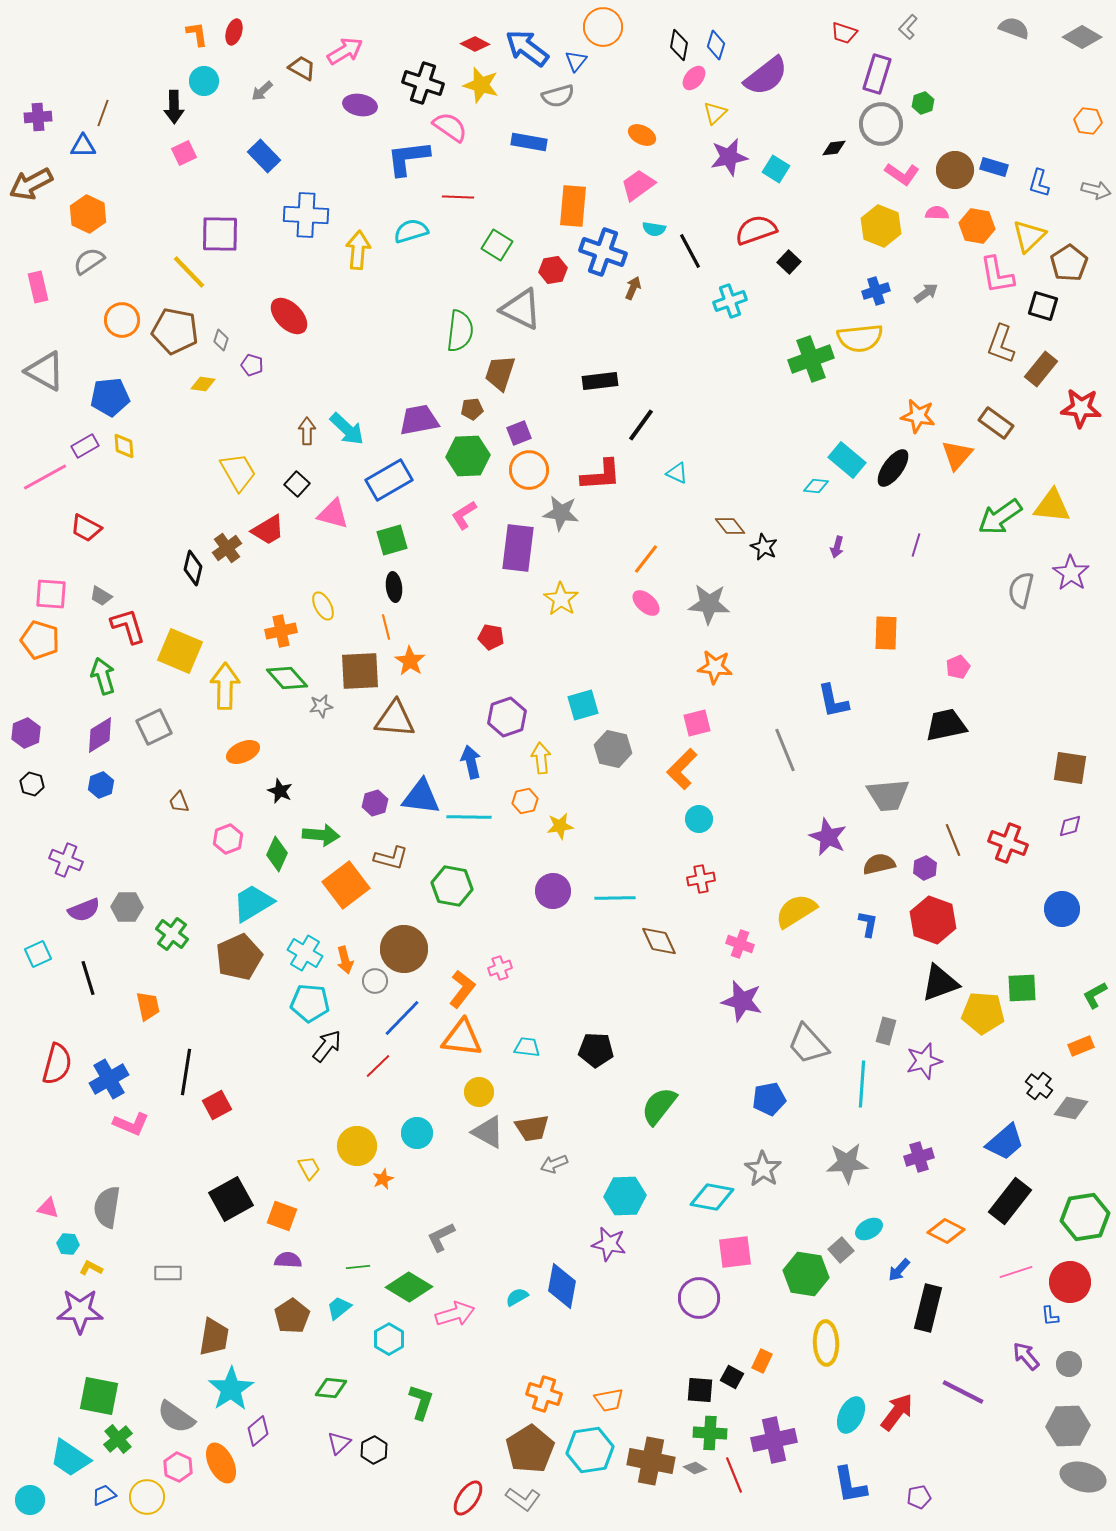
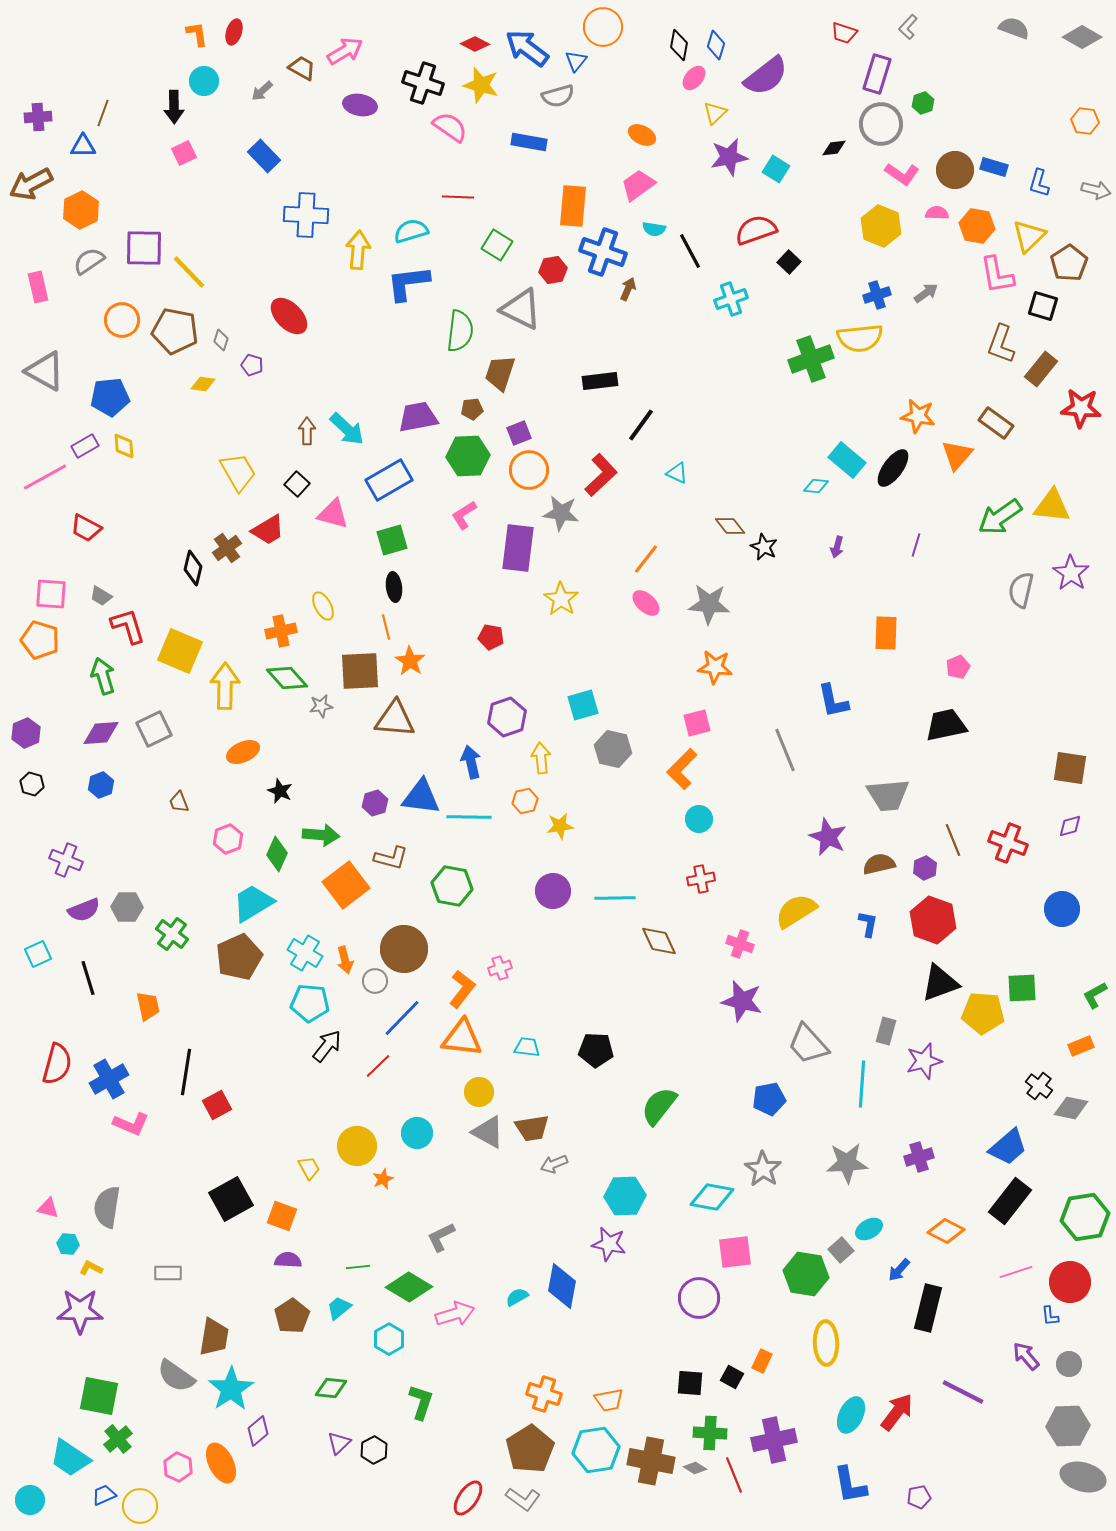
orange hexagon at (1088, 121): moved 3 px left
blue L-shape at (408, 158): moved 125 px down
orange hexagon at (88, 214): moved 7 px left, 4 px up; rotated 9 degrees clockwise
purple square at (220, 234): moved 76 px left, 14 px down
brown arrow at (633, 288): moved 5 px left, 1 px down
blue cross at (876, 291): moved 1 px right, 4 px down
cyan cross at (730, 301): moved 1 px right, 2 px up
purple trapezoid at (419, 420): moved 1 px left, 3 px up
red L-shape at (601, 475): rotated 39 degrees counterclockwise
gray square at (154, 727): moved 2 px down
purple diamond at (100, 735): moved 1 px right, 2 px up; rotated 27 degrees clockwise
blue trapezoid at (1005, 1142): moved 3 px right, 5 px down
black square at (700, 1390): moved 10 px left, 7 px up
gray semicircle at (176, 1417): moved 41 px up
cyan hexagon at (590, 1450): moved 6 px right
yellow circle at (147, 1497): moved 7 px left, 9 px down
